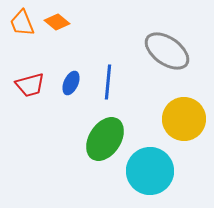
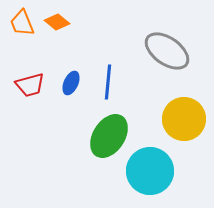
green ellipse: moved 4 px right, 3 px up
